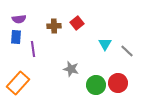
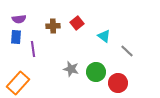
brown cross: moved 1 px left
cyan triangle: moved 1 px left, 8 px up; rotated 24 degrees counterclockwise
green circle: moved 13 px up
